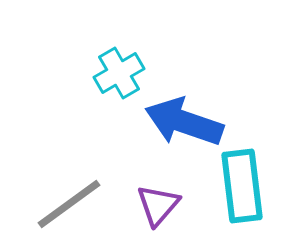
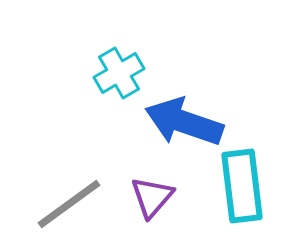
purple triangle: moved 6 px left, 8 px up
